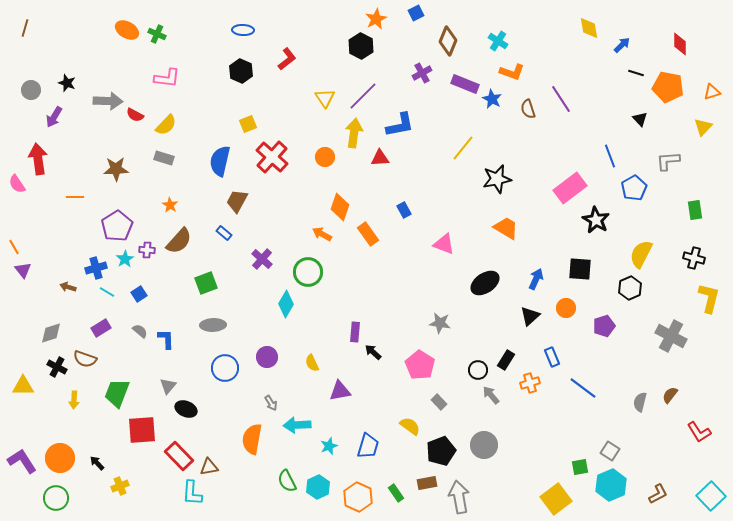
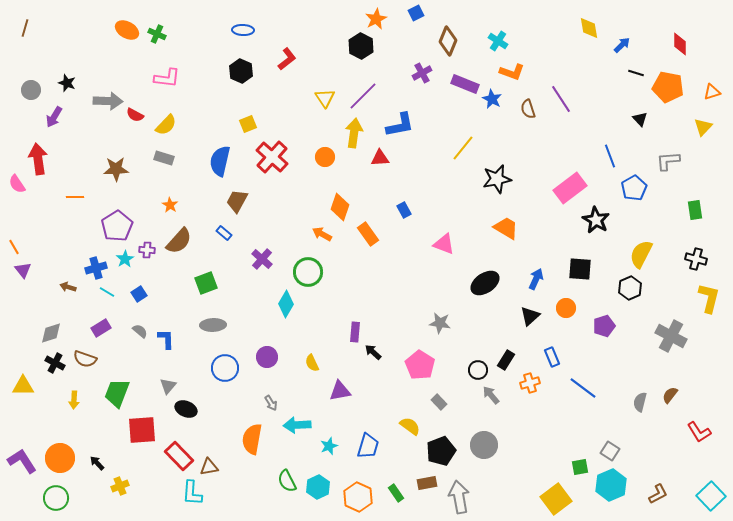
black cross at (694, 258): moved 2 px right, 1 px down
black cross at (57, 367): moved 2 px left, 4 px up
